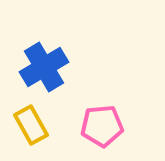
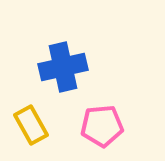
blue cross: moved 19 px right; rotated 18 degrees clockwise
